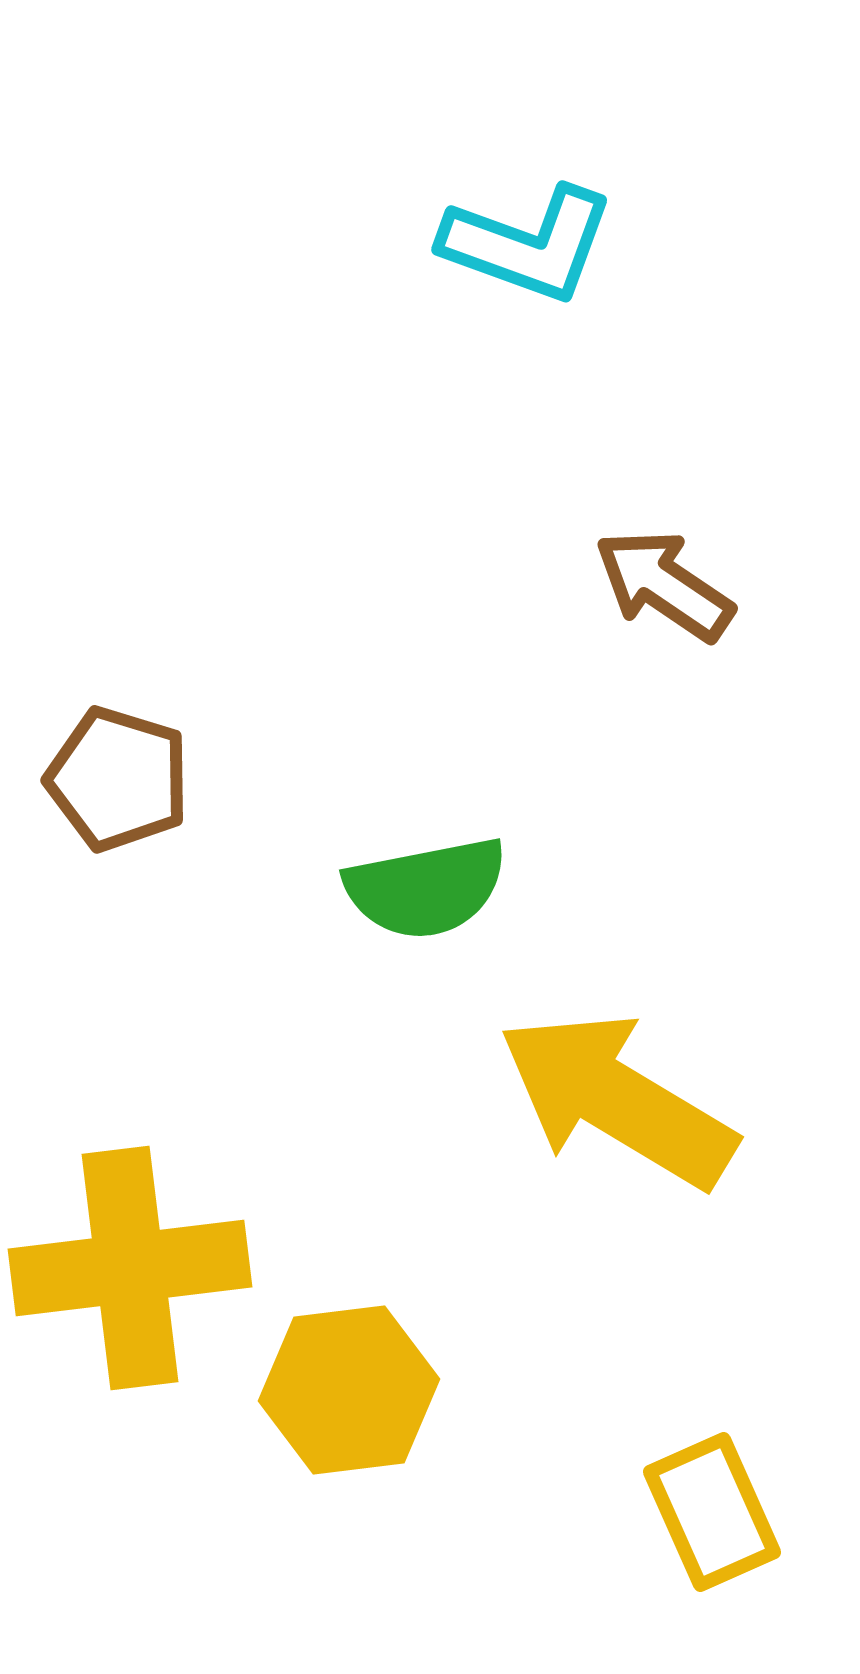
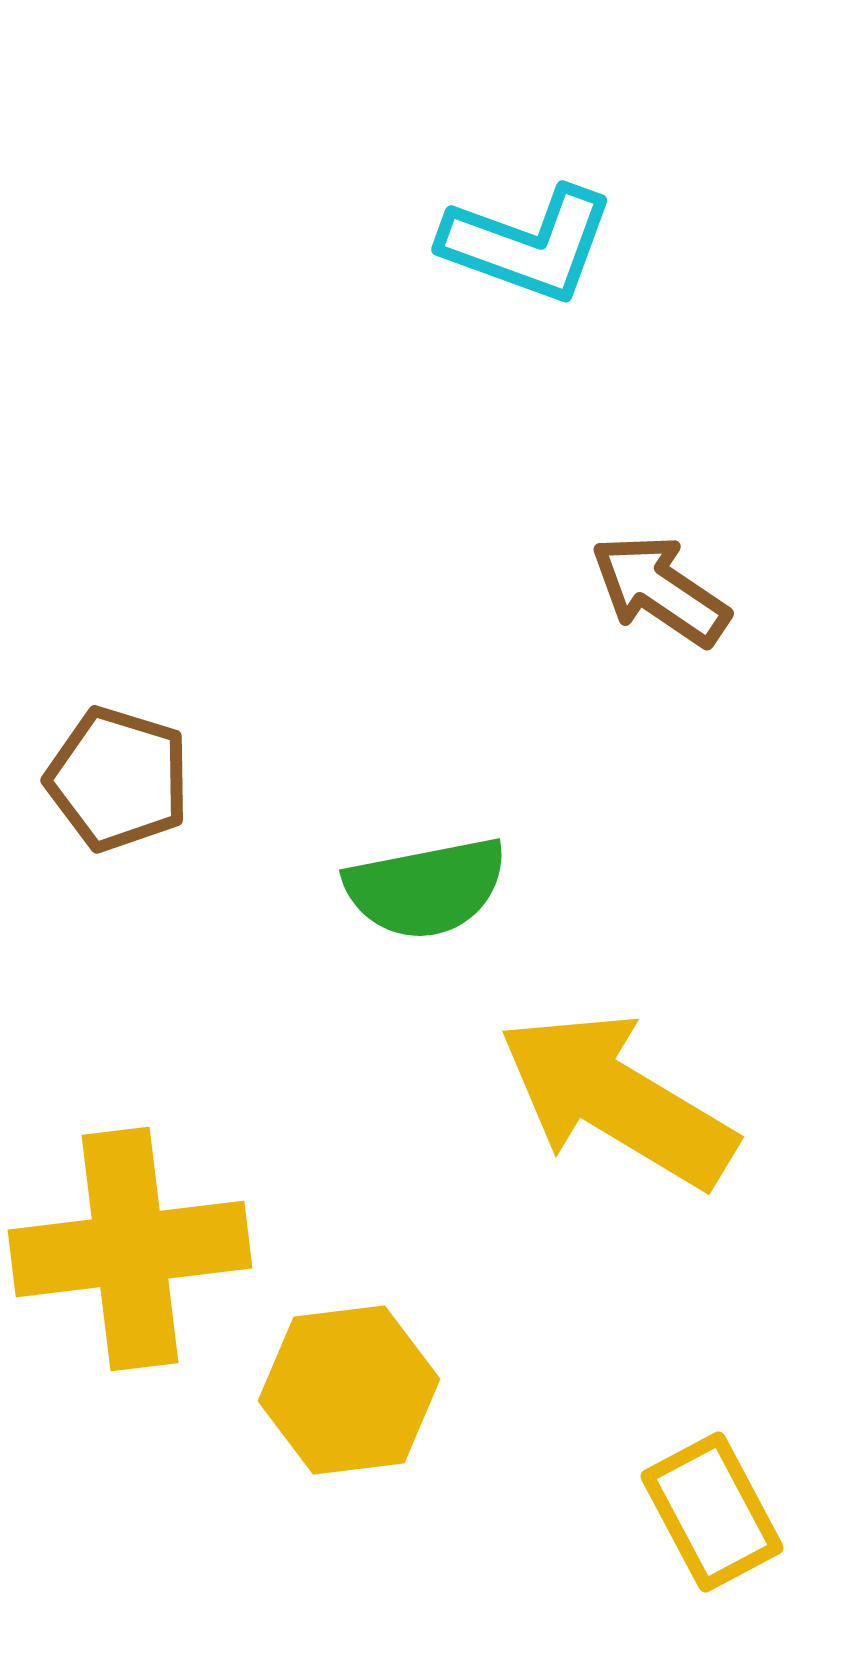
brown arrow: moved 4 px left, 5 px down
yellow cross: moved 19 px up
yellow rectangle: rotated 4 degrees counterclockwise
